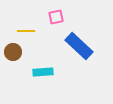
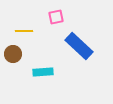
yellow line: moved 2 px left
brown circle: moved 2 px down
